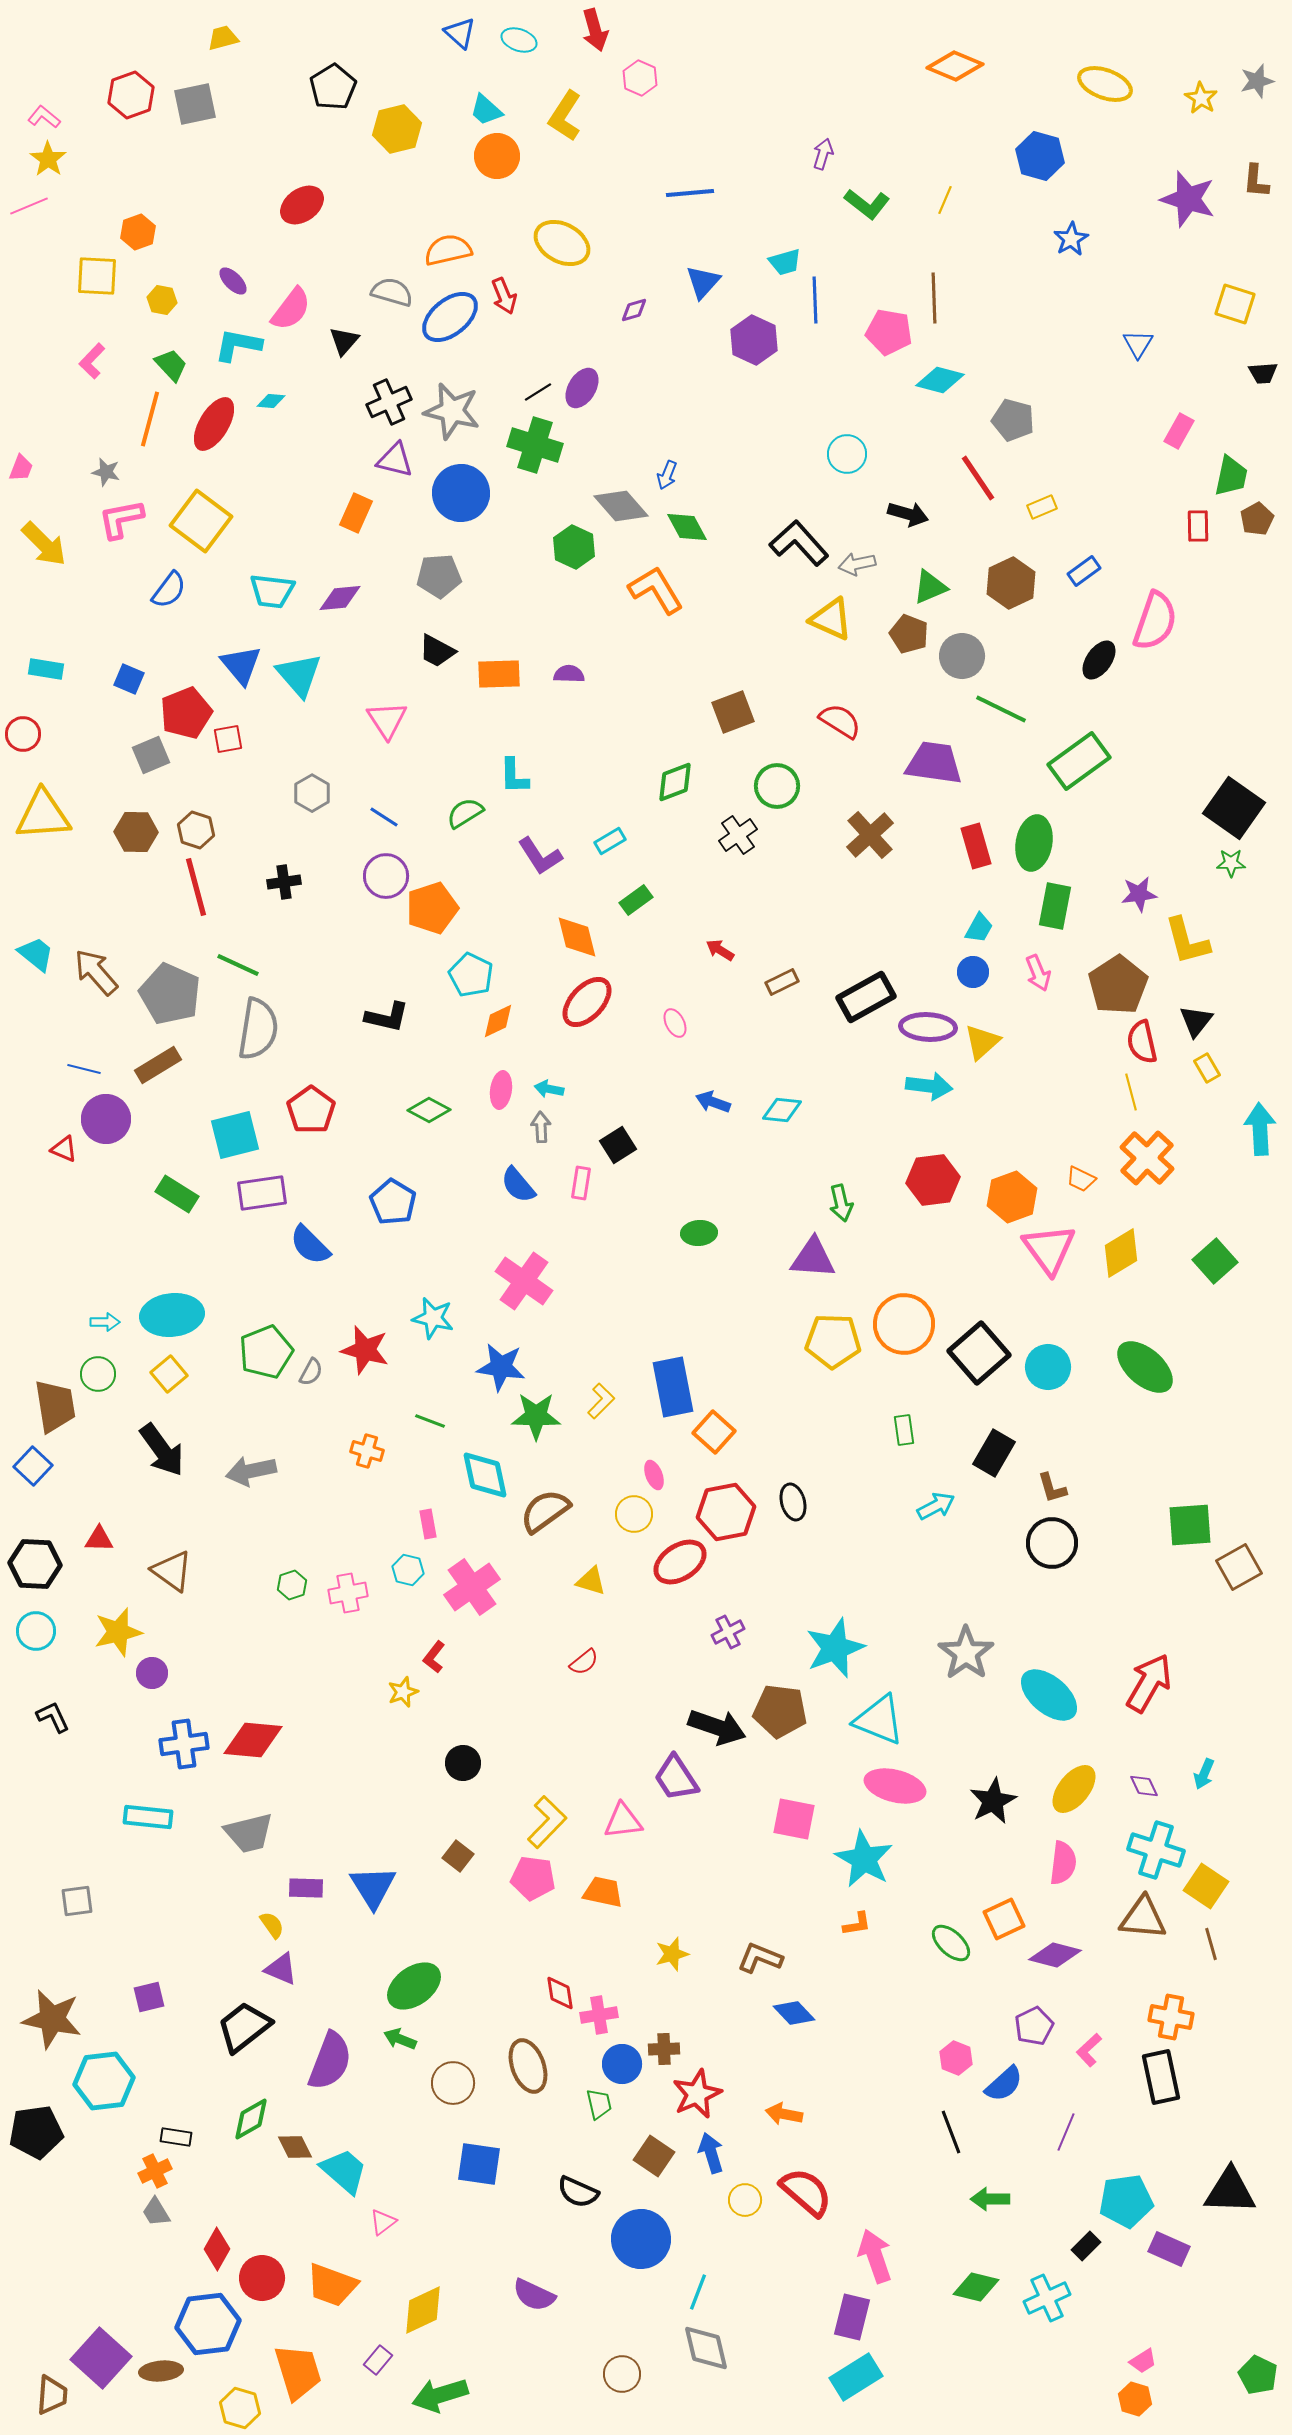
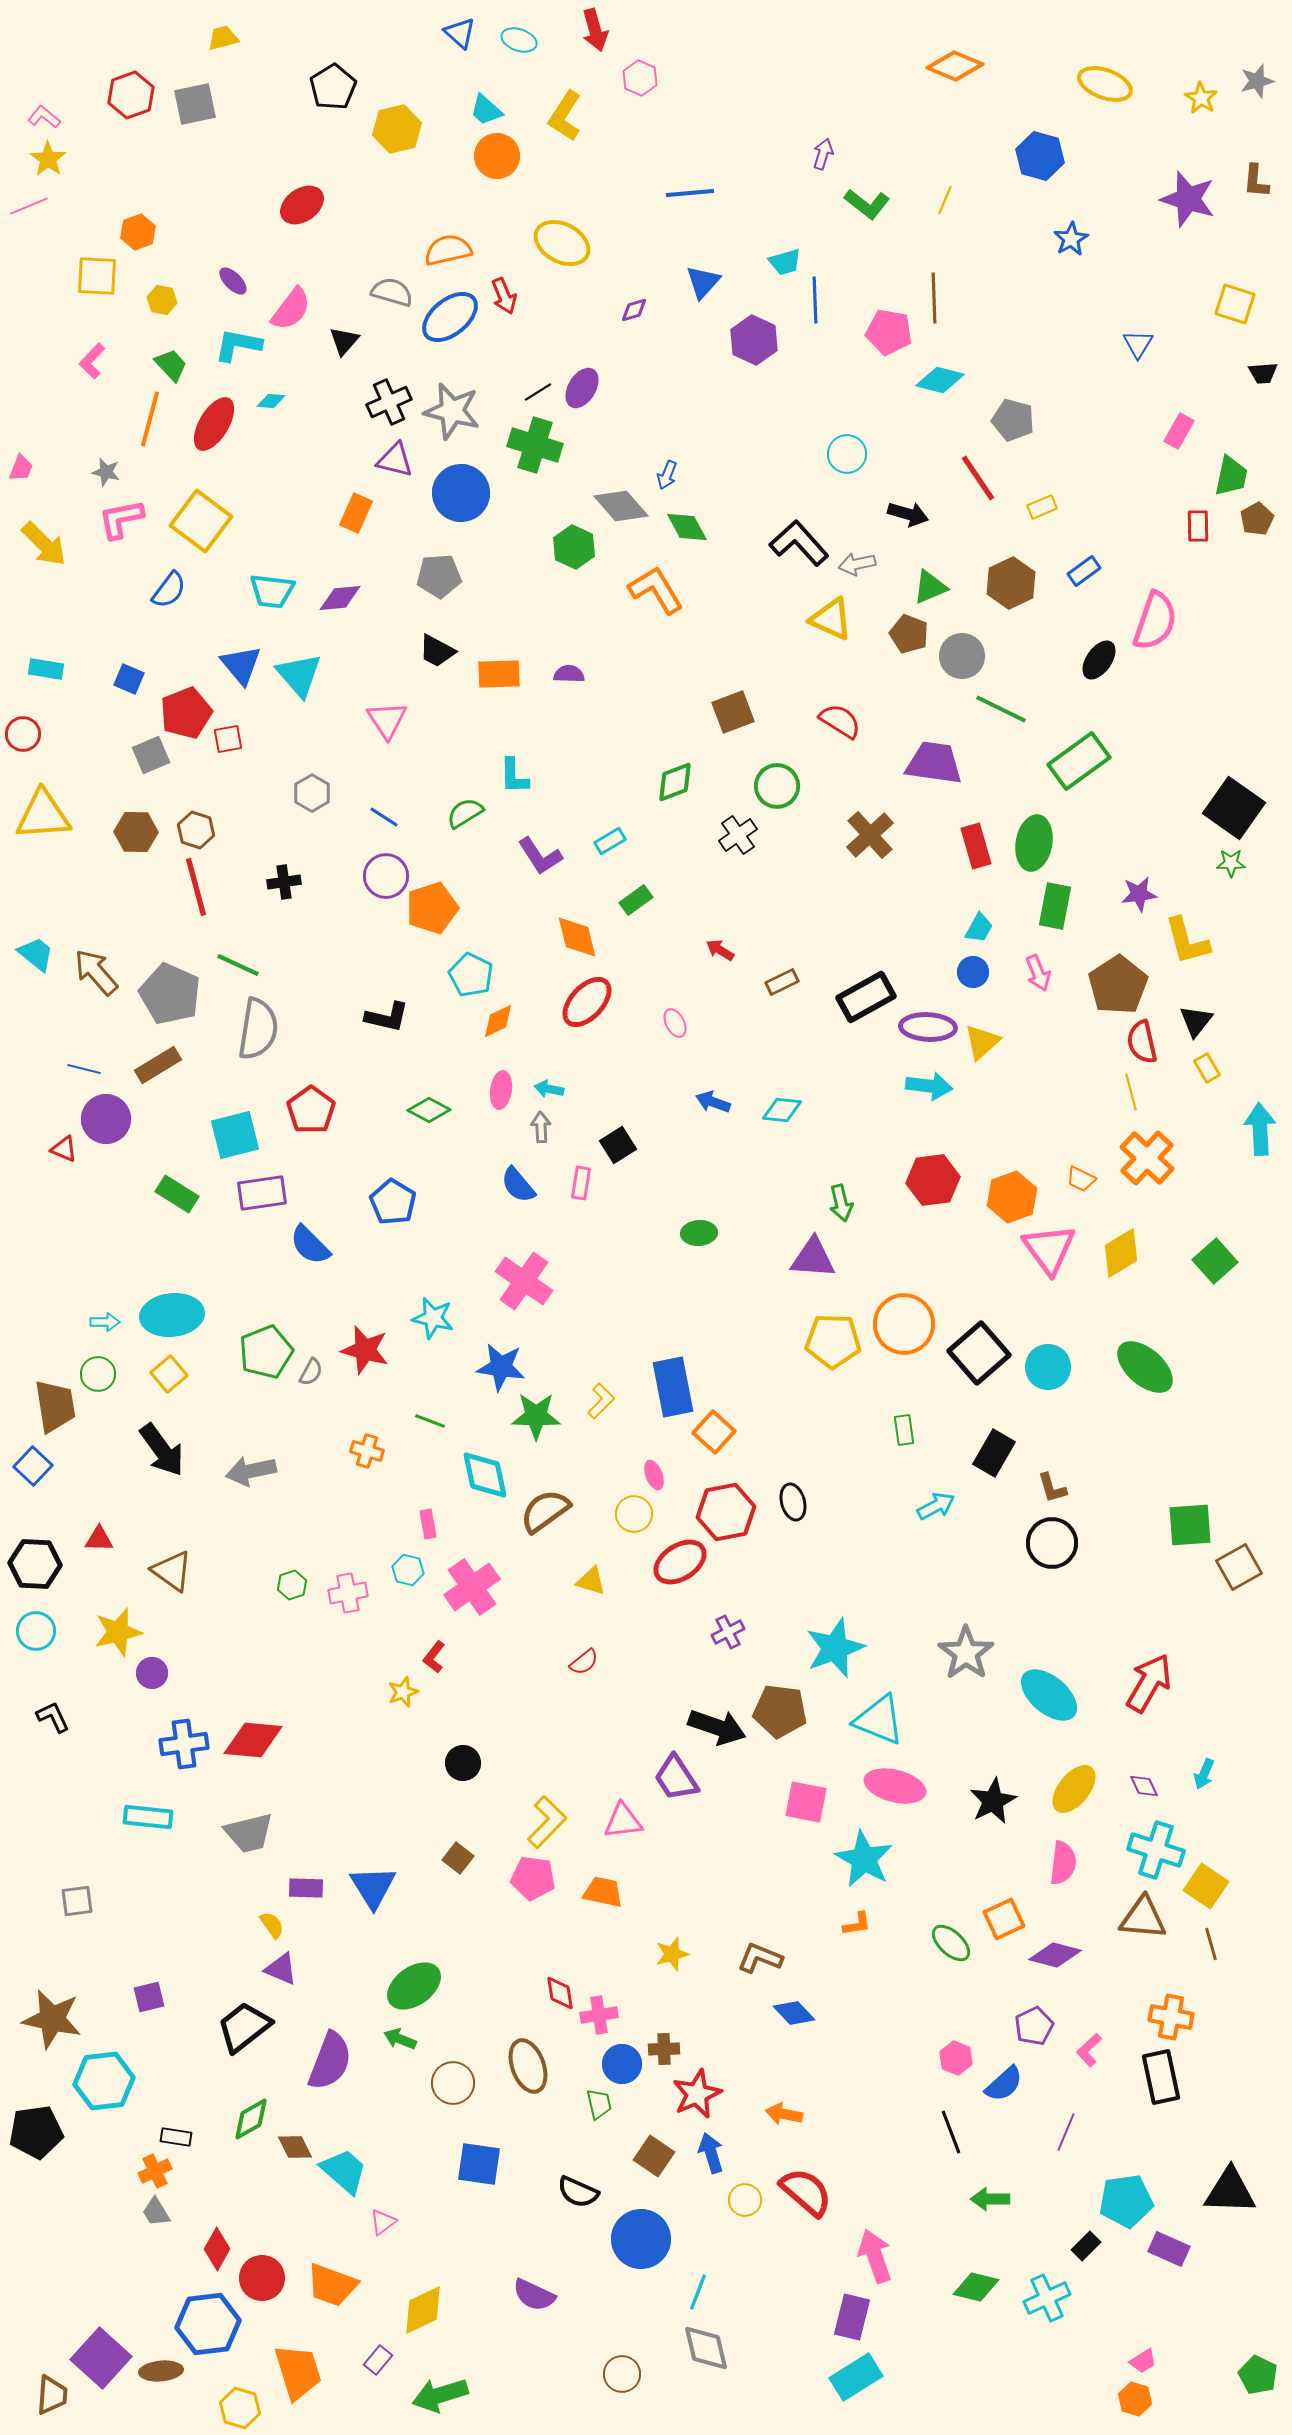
pink square at (794, 1819): moved 12 px right, 17 px up
brown square at (458, 1856): moved 2 px down
